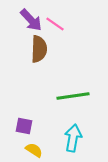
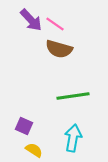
brown semicircle: moved 20 px right; rotated 104 degrees clockwise
purple square: rotated 12 degrees clockwise
